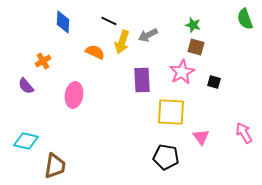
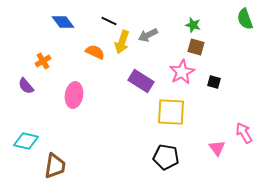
blue diamond: rotated 40 degrees counterclockwise
purple rectangle: moved 1 px left, 1 px down; rotated 55 degrees counterclockwise
pink triangle: moved 16 px right, 11 px down
